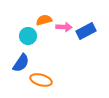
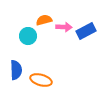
blue semicircle: moved 5 px left, 7 px down; rotated 36 degrees counterclockwise
